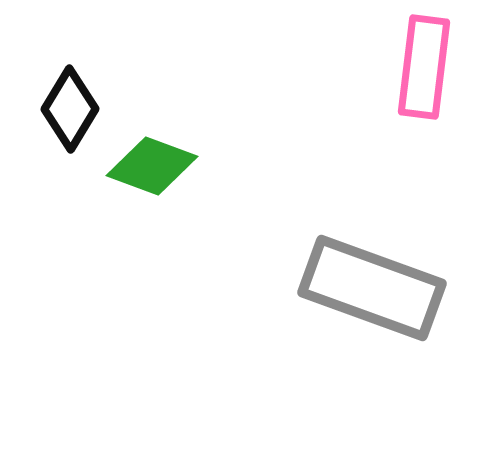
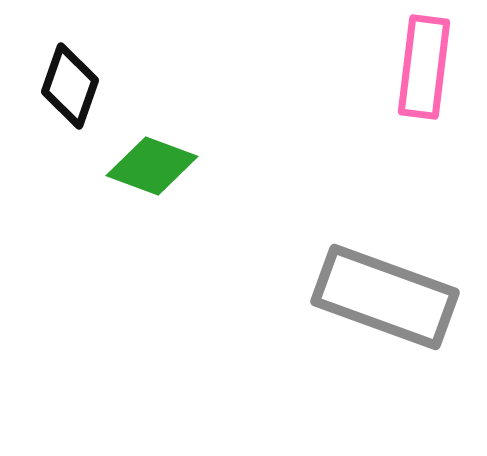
black diamond: moved 23 px up; rotated 12 degrees counterclockwise
gray rectangle: moved 13 px right, 9 px down
